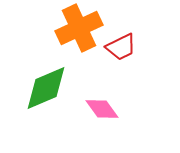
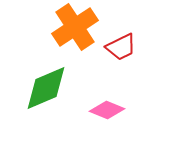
orange cross: moved 4 px left, 1 px up; rotated 9 degrees counterclockwise
pink diamond: moved 5 px right, 1 px down; rotated 32 degrees counterclockwise
